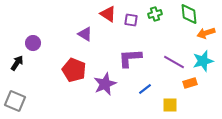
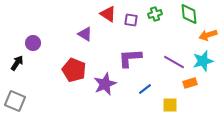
orange arrow: moved 2 px right, 2 px down
